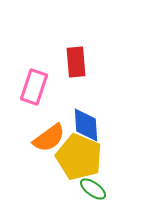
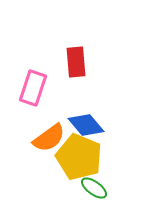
pink rectangle: moved 1 px left, 1 px down
blue diamond: rotated 36 degrees counterclockwise
green ellipse: moved 1 px right, 1 px up
